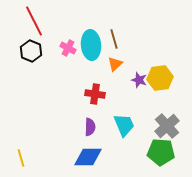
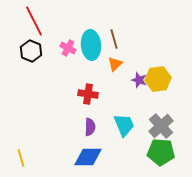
yellow hexagon: moved 2 px left, 1 px down
red cross: moved 7 px left
gray cross: moved 6 px left
